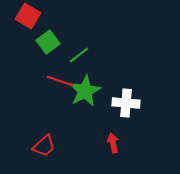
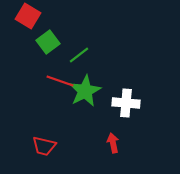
red trapezoid: rotated 55 degrees clockwise
